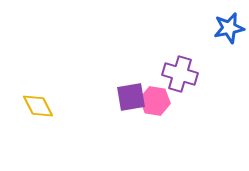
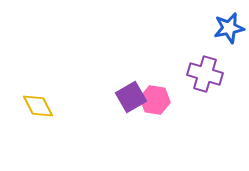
purple cross: moved 25 px right
purple square: rotated 20 degrees counterclockwise
pink hexagon: moved 1 px up
